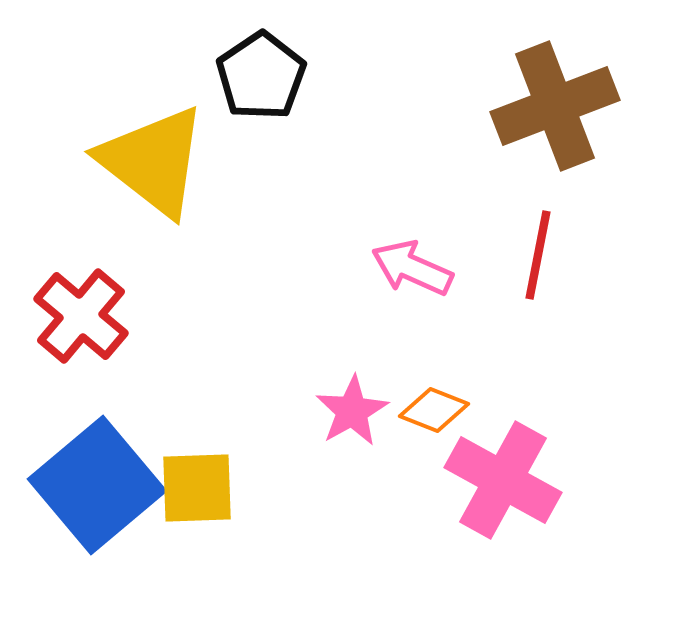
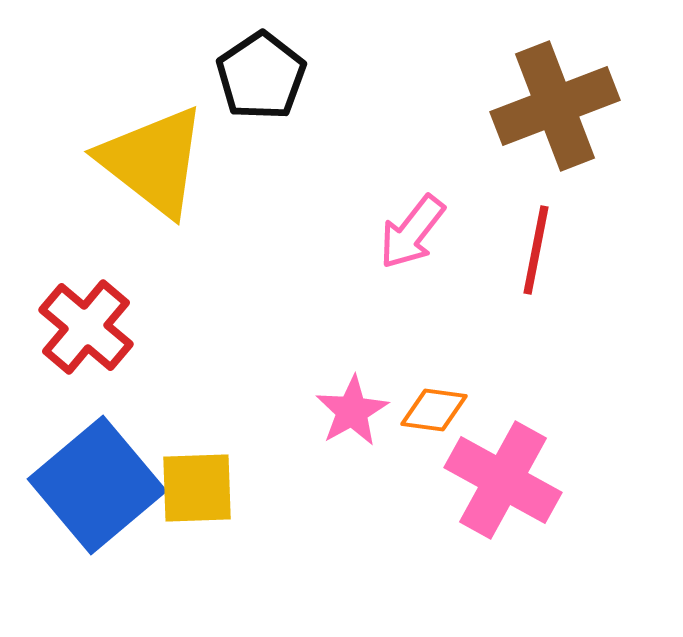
red line: moved 2 px left, 5 px up
pink arrow: moved 36 px up; rotated 76 degrees counterclockwise
red cross: moved 5 px right, 11 px down
orange diamond: rotated 14 degrees counterclockwise
